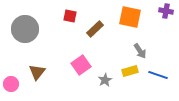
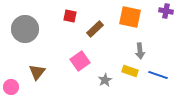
gray arrow: rotated 28 degrees clockwise
pink square: moved 1 px left, 4 px up
yellow rectangle: rotated 35 degrees clockwise
pink circle: moved 3 px down
